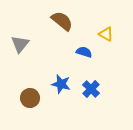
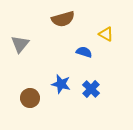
brown semicircle: moved 1 px right, 2 px up; rotated 125 degrees clockwise
